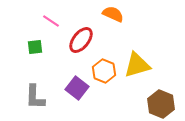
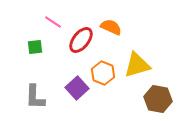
orange semicircle: moved 2 px left, 13 px down
pink line: moved 2 px right, 1 px down
orange hexagon: moved 1 px left, 2 px down
purple square: rotated 10 degrees clockwise
brown hexagon: moved 3 px left, 5 px up; rotated 12 degrees counterclockwise
